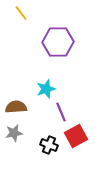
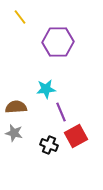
yellow line: moved 1 px left, 4 px down
cyan star: rotated 12 degrees clockwise
gray star: rotated 24 degrees clockwise
